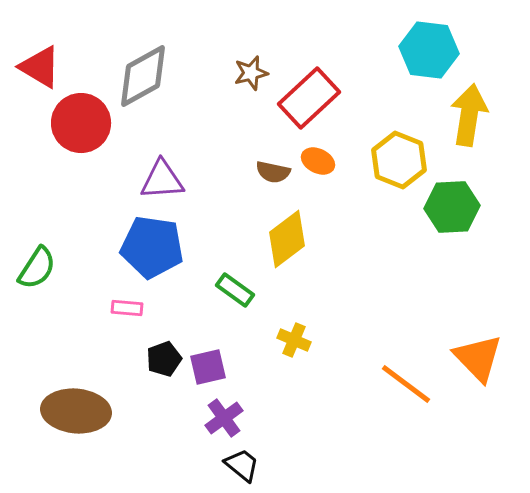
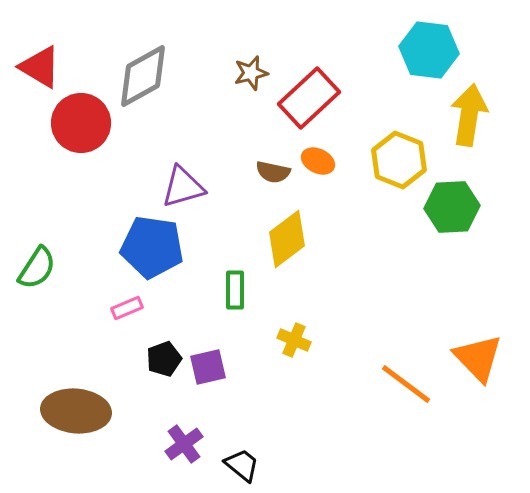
purple triangle: moved 21 px right, 7 px down; rotated 12 degrees counterclockwise
green rectangle: rotated 54 degrees clockwise
pink rectangle: rotated 28 degrees counterclockwise
purple cross: moved 40 px left, 26 px down
